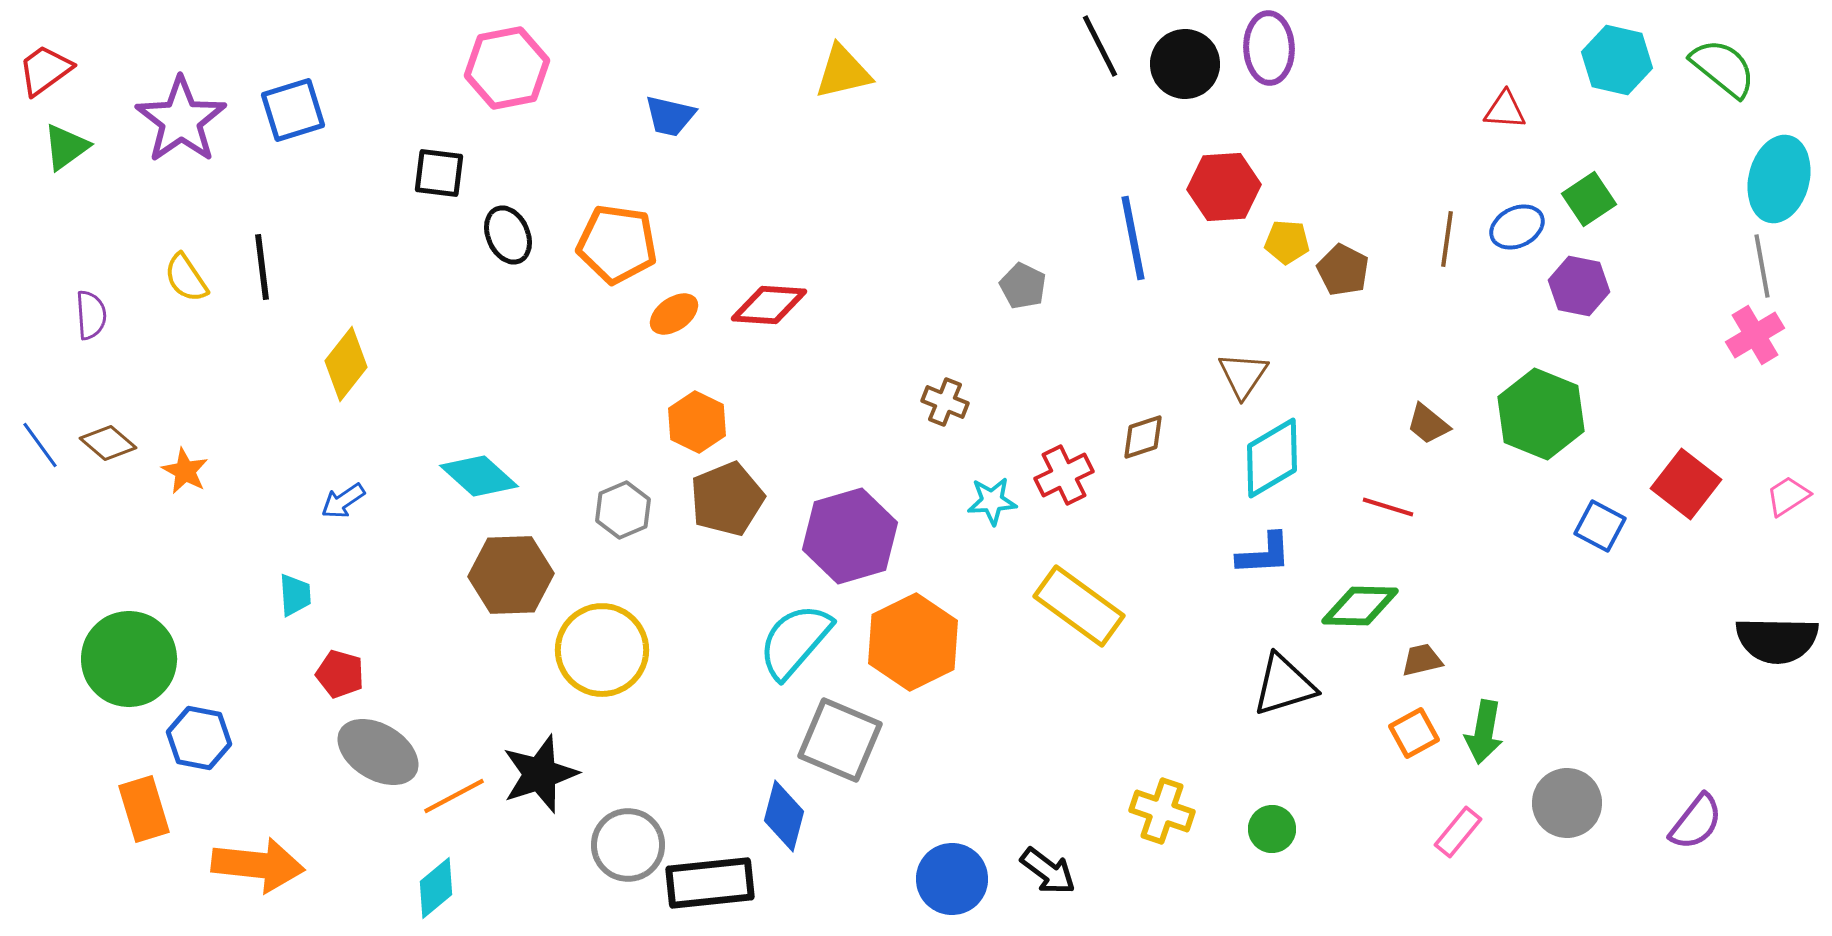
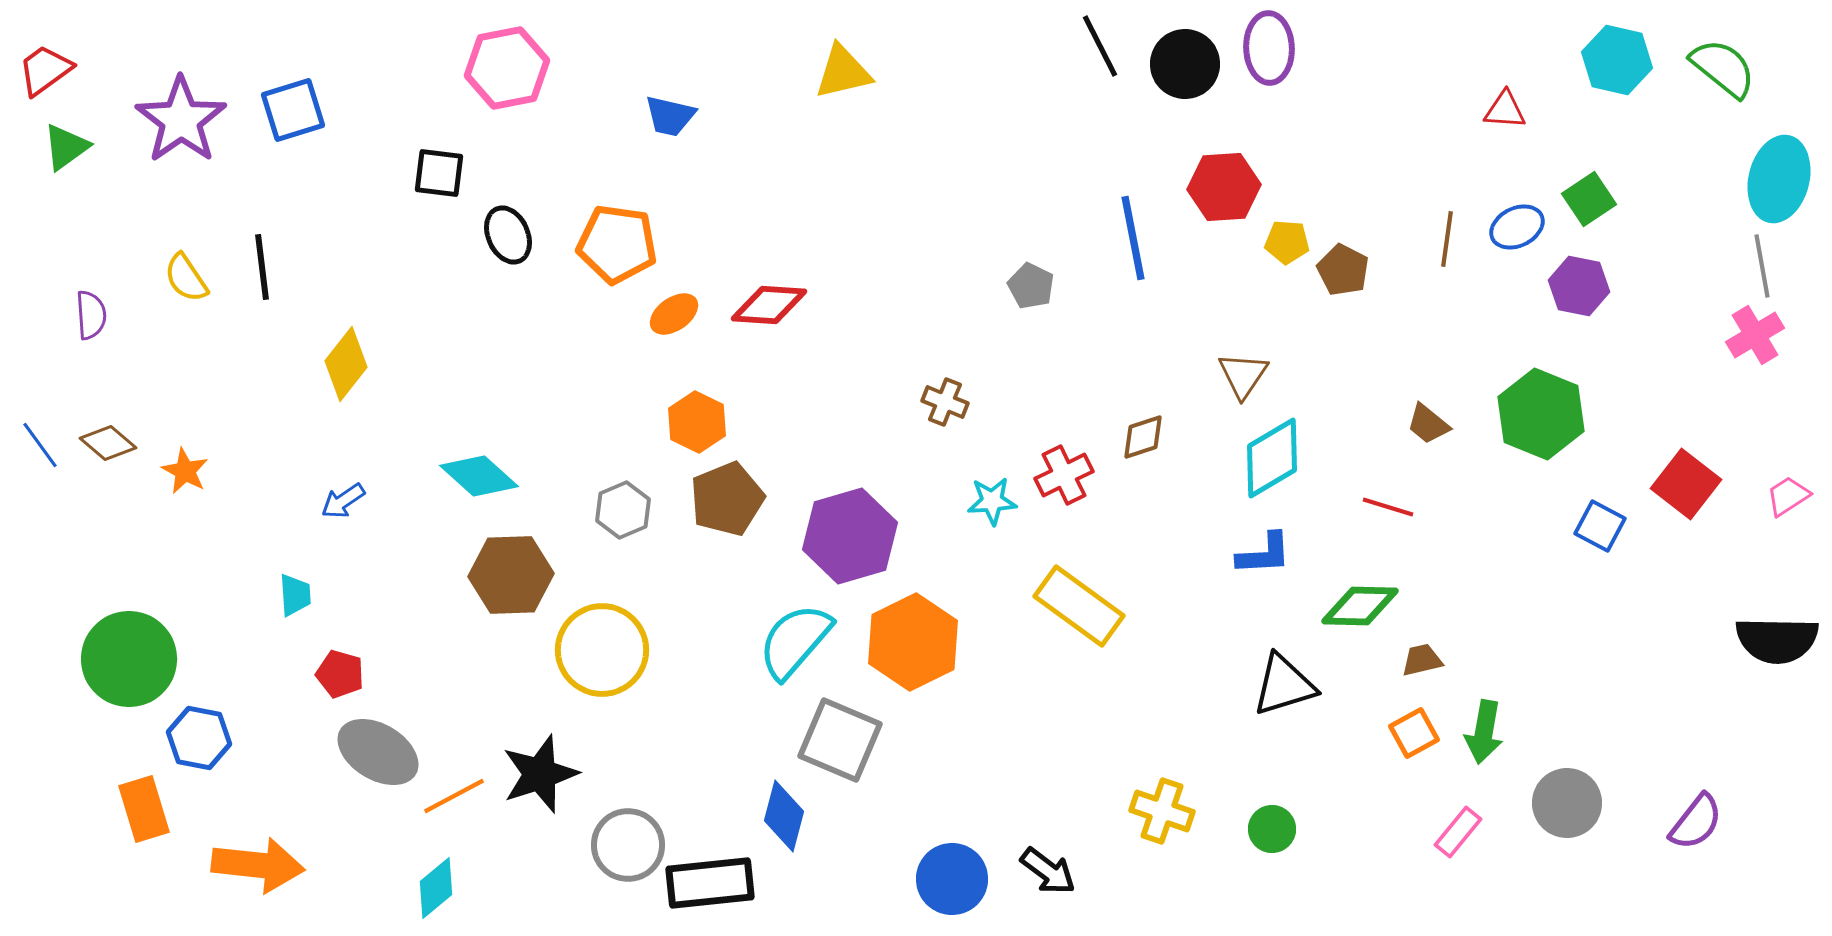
gray pentagon at (1023, 286): moved 8 px right
